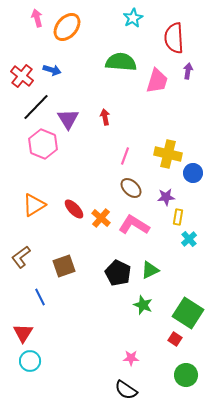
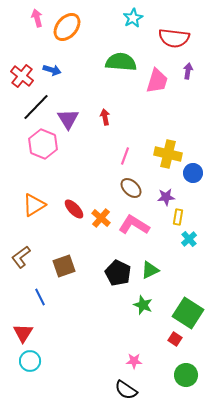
red semicircle: rotated 80 degrees counterclockwise
pink star: moved 3 px right, 3 px down
